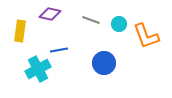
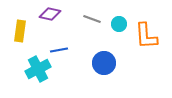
gray line: moved 1 px right, 1 px up
orange L-shape: rotated 16 degrees clockwise
